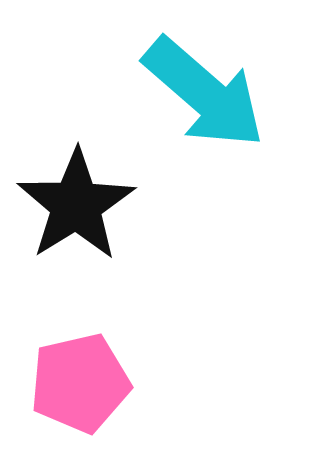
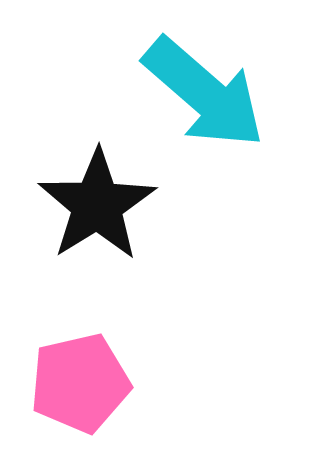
black star: moved 21 px right
